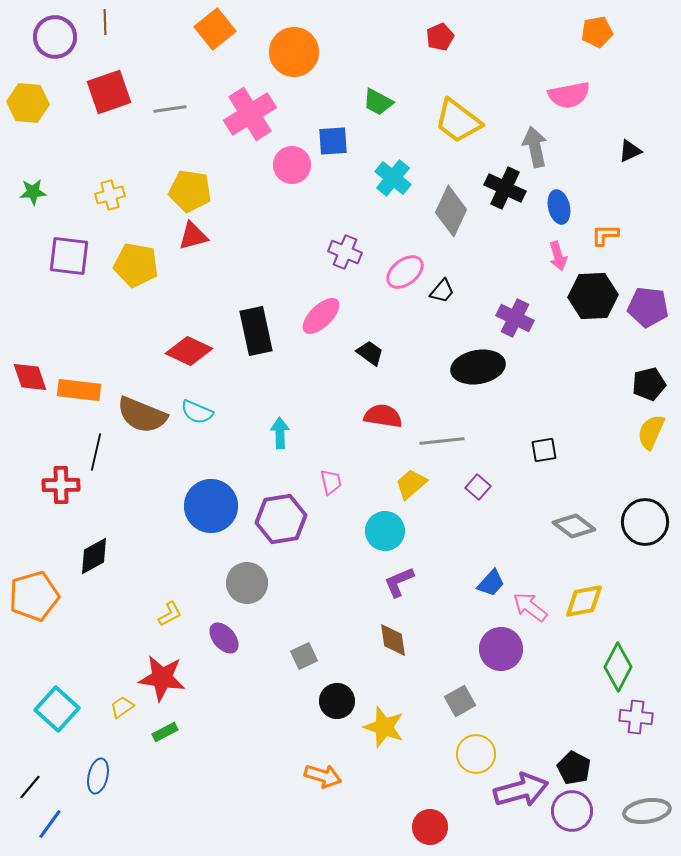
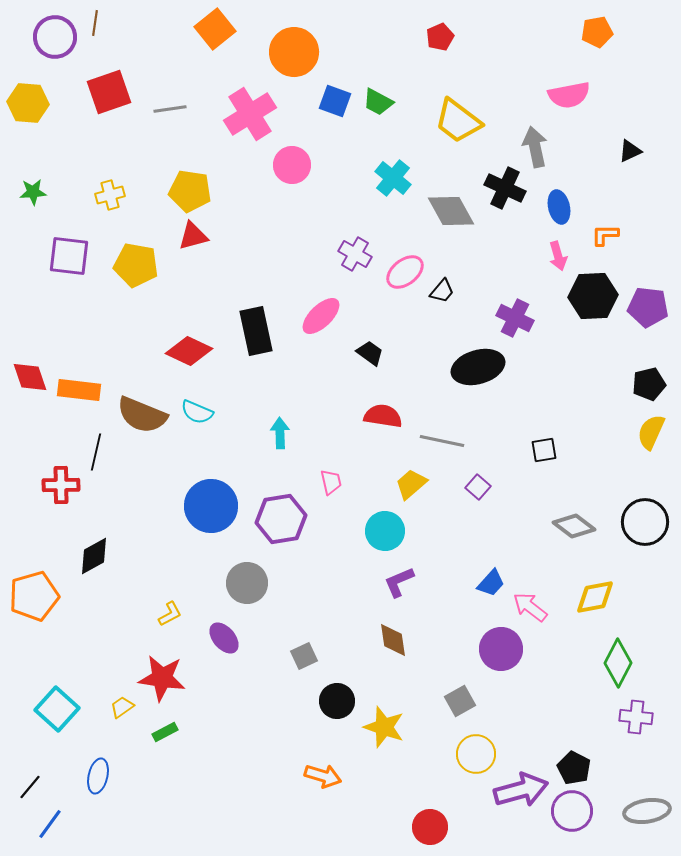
brown line at (105, 22): moved 10 px left, 1 px down; rotated 10 degrees clockwise
blue square at (333, 141): moved 2 px right, 40 px up; rotated 24 degrees clockwise
gray diamond at (451, 211): rotated 54 degrees counterclockwise
purple cross at (345, 252): moved 10 px right, 2 px down; rotated 8 degrees clockwise
black ellipse at (478, 367): rotated 6 degrees counterclockwise
gray line at (442, 441): rotated 18 degrees clockwise
yellow diamond at (584, 601): moved 11 px right, 4 px up
green diamond at (618, 667): moved 4 px up
